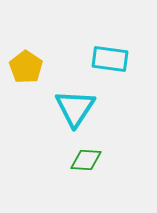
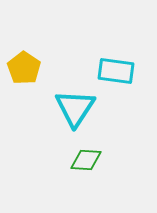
cyan rectangle: moved 6 px right, 12 px down
yellow pentagon: moved 2 px left, 1 px down
